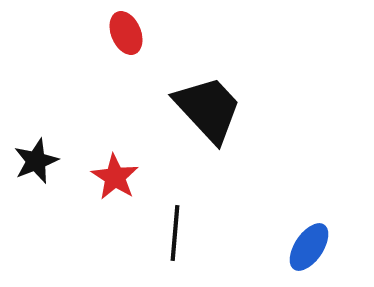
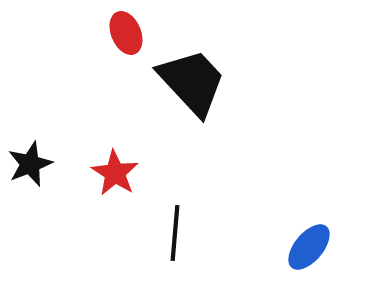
black trapezoid: moved 16 px left, 27 px up
black star: moved 6 px left, 3 px down
red star: moved 4 px up
blue ellipse: rotated 6 degrees clockwise
